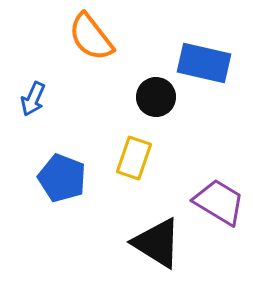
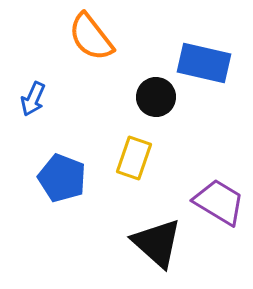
black triangle: rotated 10 degrees clockwise
